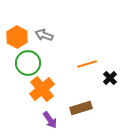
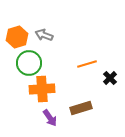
orange hexagon: rotated 15 degrees clockwise
green circle: moved 1 px right
orange cross: rotated 35 degrees clockwise
purple arrow: moved 2 px up
